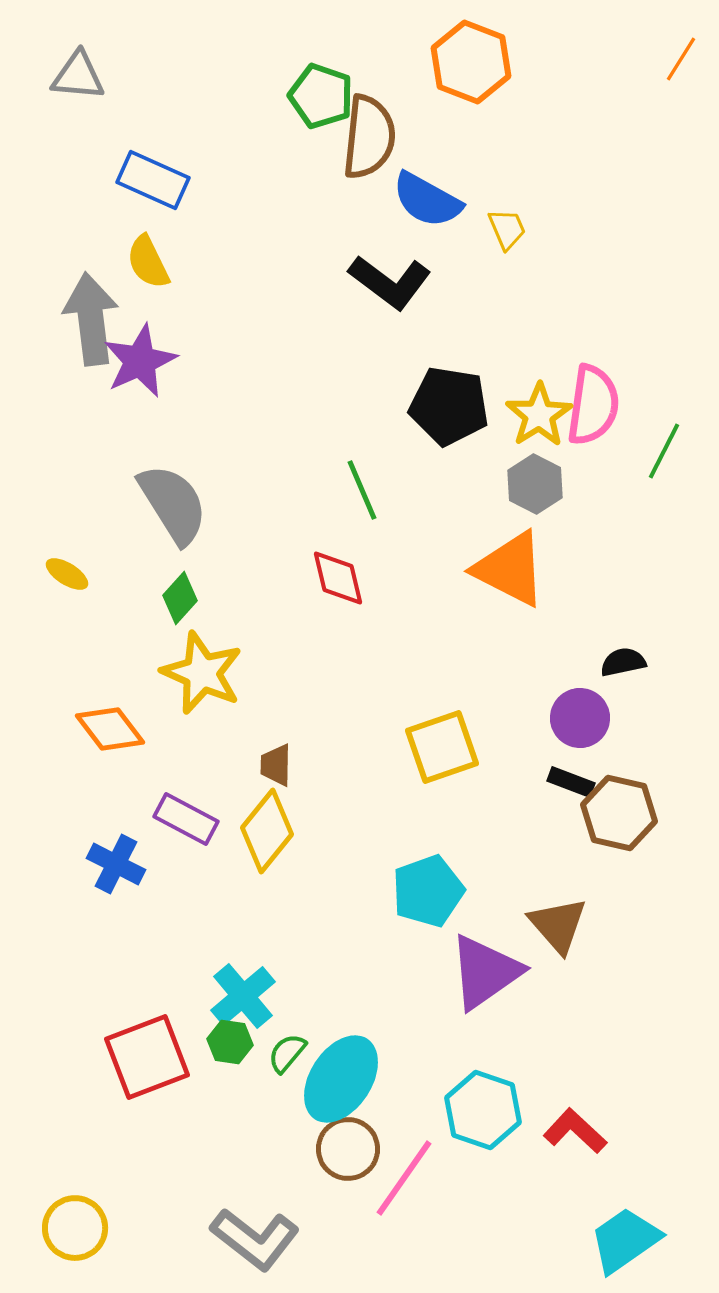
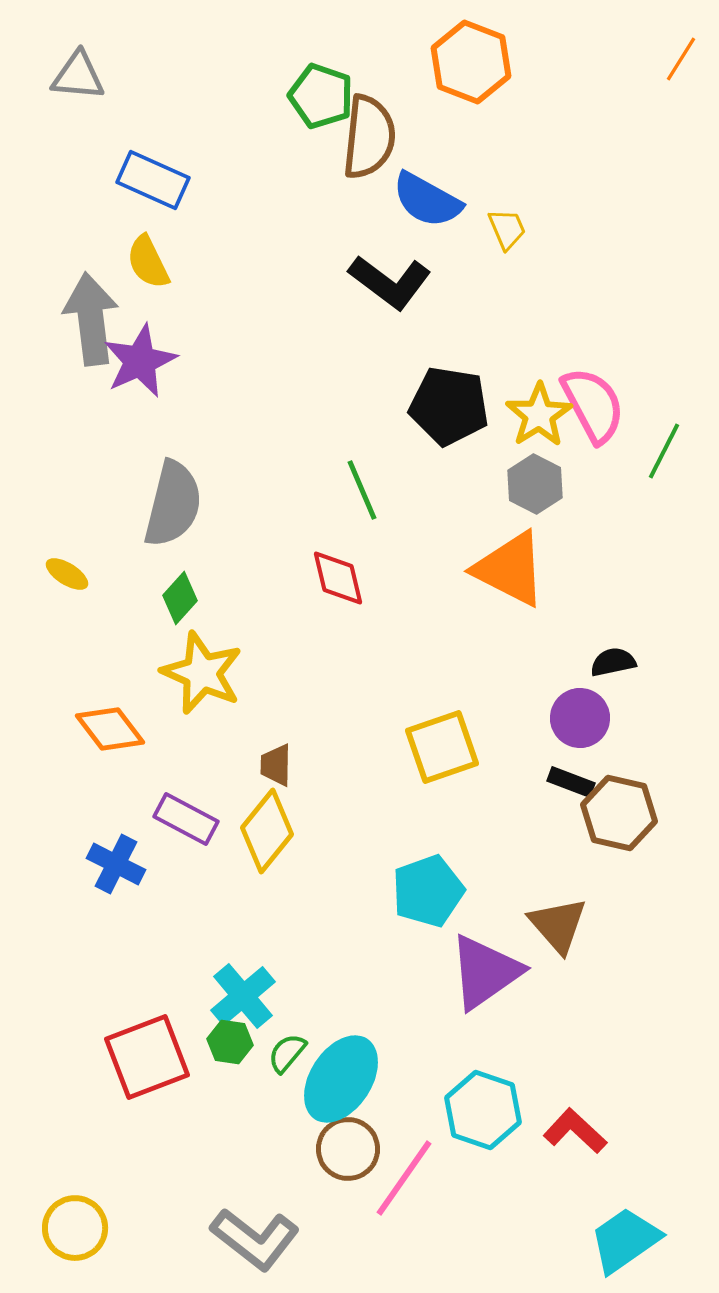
pink semicircle at (593, 405): rotated 36 degrees counterclockwise
gray semicircle at (173, 504): rotated 46 degrees clockwise
black semicircle at (623, 662): moved 10 px left
